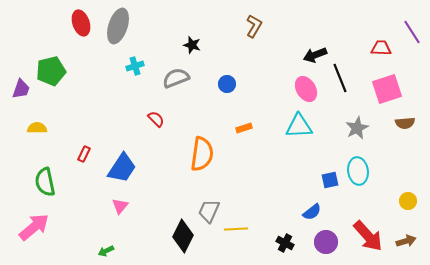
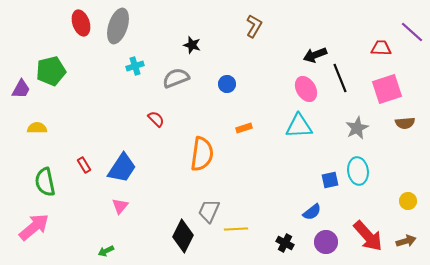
purple line: rotated 15 degrees counterclockwise
purple trapezoid: rotated 10 degrees clockwise
red rectangle: moved 11 px down; rotated 56 degrees counterclockwise
